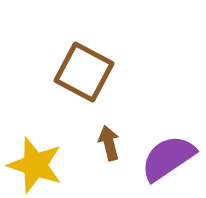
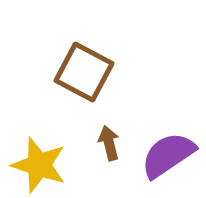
purple semicircle: moved 3 px up
yellow star: moved 4 px right
